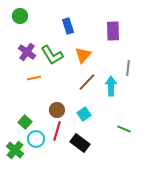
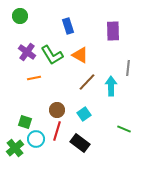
orange triangle: moved 3 px left; rotated 42 degrees counterclockwise
green square: rotated 24 degrees counterclockwise
green cross: moved 2 px up; rotated 12 degrees clockwise
